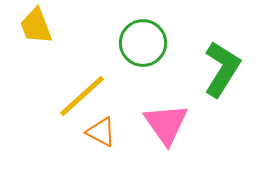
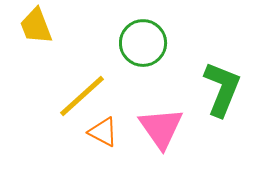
green L-shape: moved 20 px down; rotated 10 degrees counterclockwise
pink triangle: moved 5 px left, 4 px down
orange triangle: moved 2 px right
